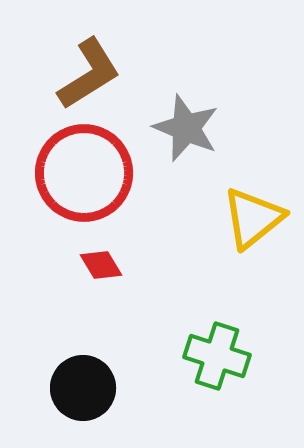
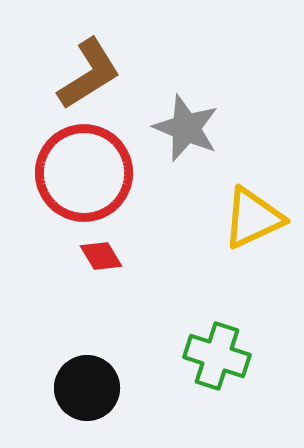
yellow triangle: rotated 14 degrees clockwise
red diamond: moved 9 px up
black circle: moved 4 px right
